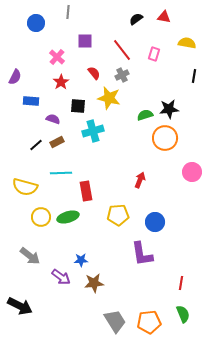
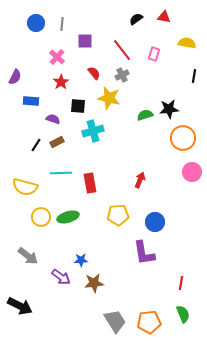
gray line at (68, 12): moved 6 px left, 12 px down
orange circle at (165, 138): moved 18 px right
black line at (36, 145): rotated 16 degrees counterclockwise
red rectangle at (86, 191): moved 4 px right, 8 px up
purple L-shape at (142, 254): moved 2 px right, 1 px up
gray arrow at (30, 256): moved 2 px left
